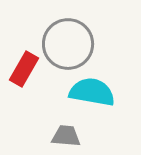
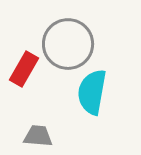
cyan semicircle: rotated 90 degrees counterclockwise
gray trapezoid: moved 28 px left
